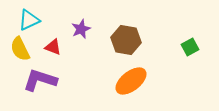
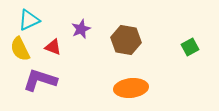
orange ellipse: moved 7 px down; rotated 32 degrees clockwise
